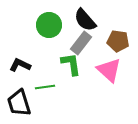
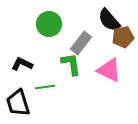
black semicircle: moved 24 px right
green circle: moved 1 px up
brown pentagon: moved 5 px right, 4 px up; rotated 20 degrees counterclockwise
black L-shape: moved 2 px right, 1 px up
pink triangle: rotated 16 degrees counterclockwise
black trapezoid: moved 1 px left
